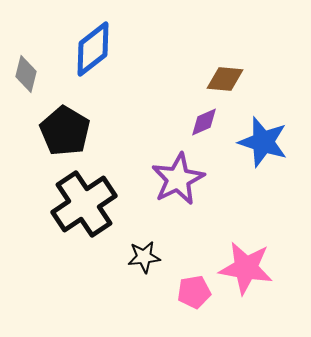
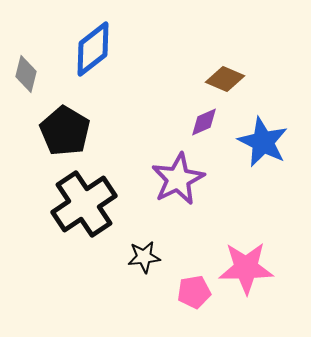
brown diamond: rotated 18 degrees clockwise
blue star: rotated 9 degrees clockwise
pink star: rotated 10 degrees counterclockwise
